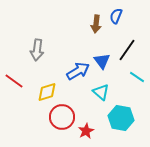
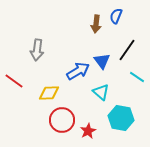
yellow diamond: moved 2 px right, 1 px down; rotated 15 degrees clockwise
red circle: moved 3 px down
red star: moved 2 px right
